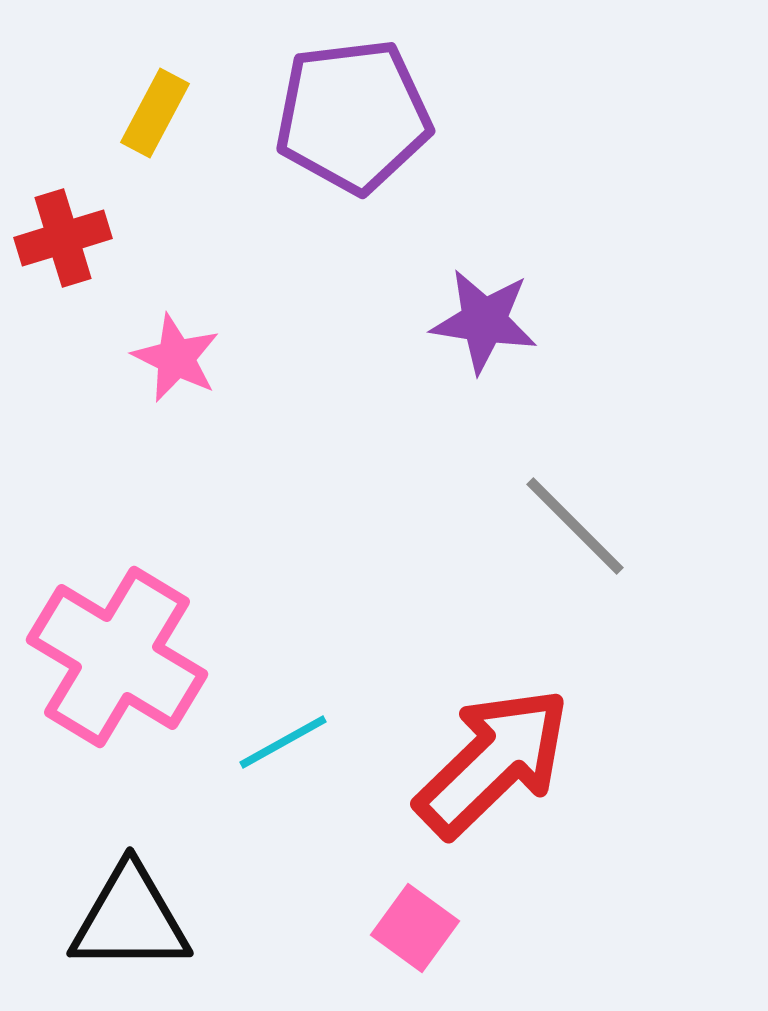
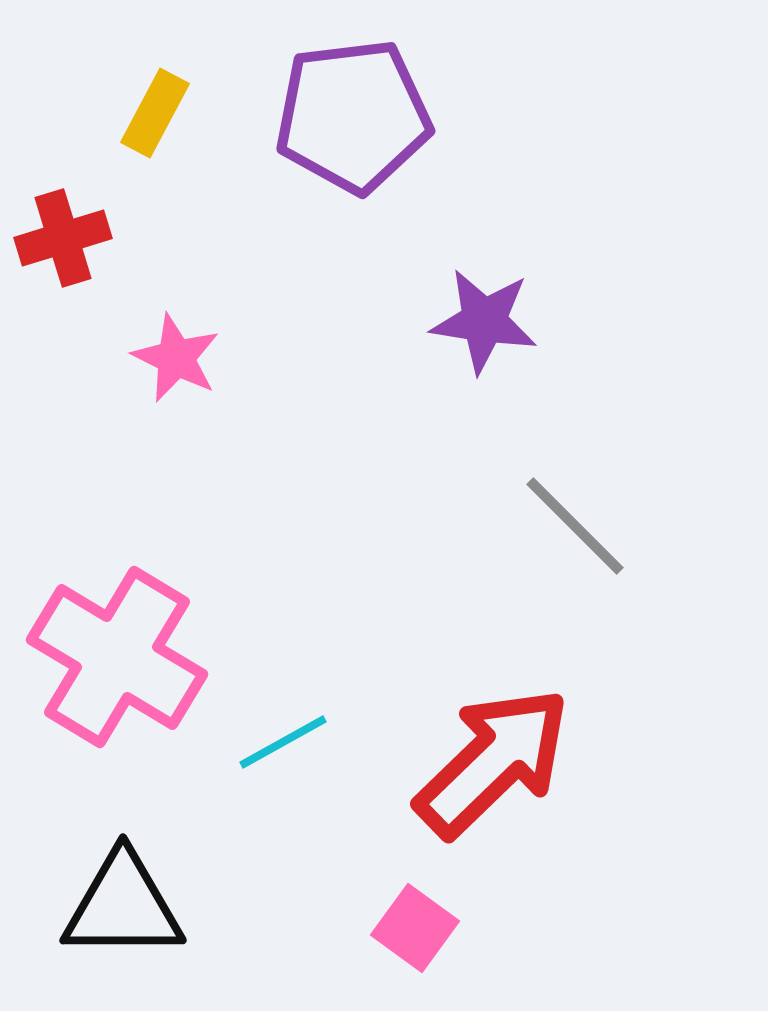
black triangle: moved 7 px left, 13 px up
